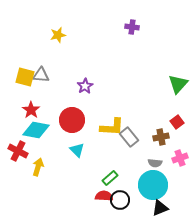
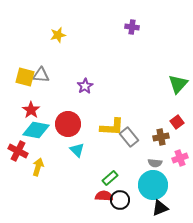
red circle: moved 4 px left, 4 px down
